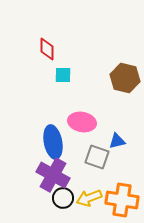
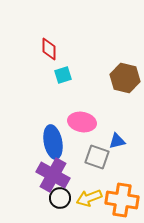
red diamond: moved 2 px right
cyan square: rotated 18 degrees counterclockwise
black circle: moved 3 px left
